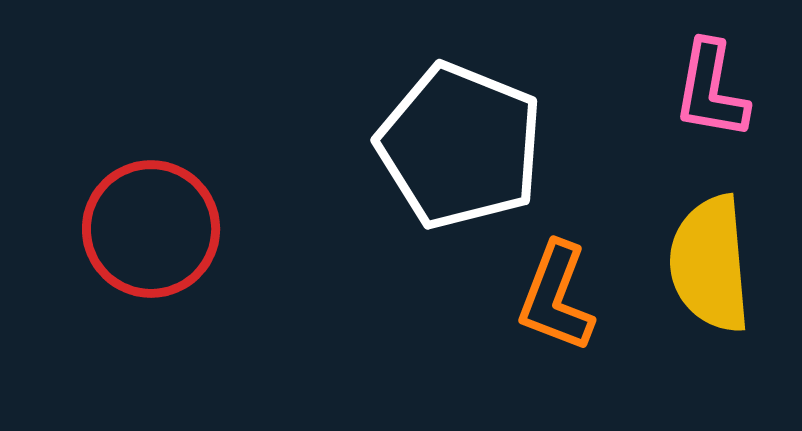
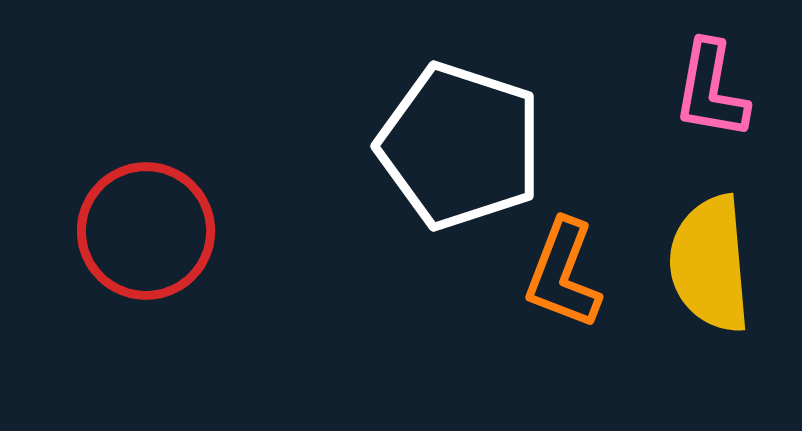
white pentagon: rotated 4 degrees counterclockwise
red circle: moved 5 px left, 2 px down
orange L-shape: moved 7 px right, 23 px up
